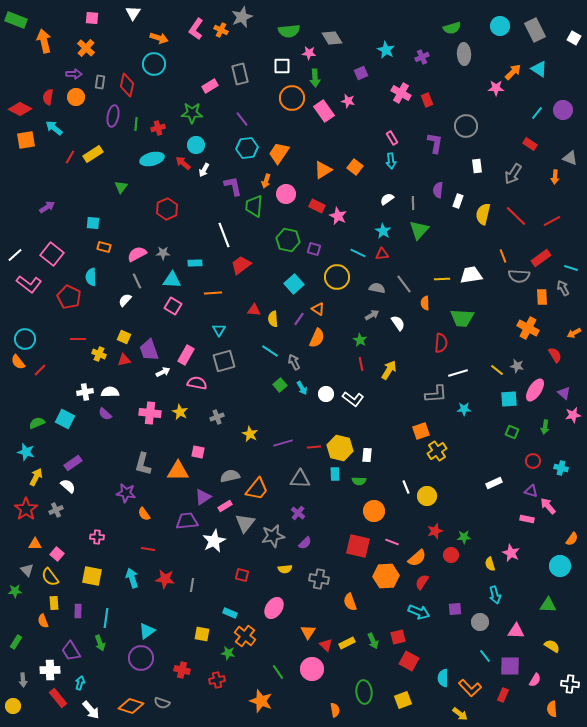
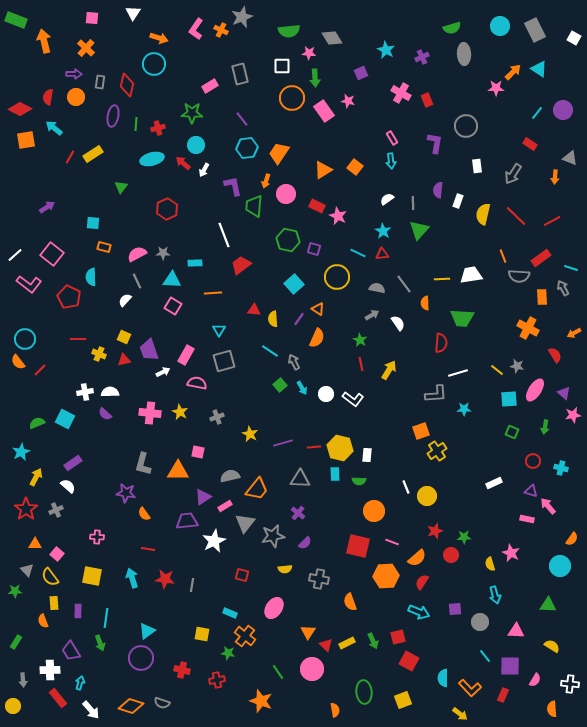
cyan star at (26, 452): moved 5 px left; rotated 30 degrees clockwise
